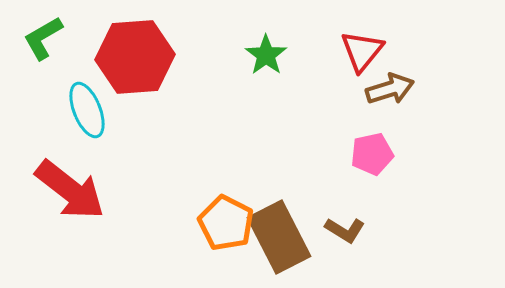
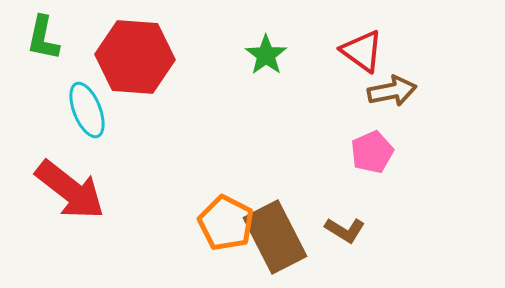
green L-shape: rotated 48 degrees counterclockwise
red triangle: rotated 33 degrees counterclockwise
red hexagon: rotated 8 degrees clockwise
brown arrow: moved 2 px right, 2 px down; rotated 6 degrees clockwise
pink pentagon: moved 2 px up; rotated 12 degrees counterclockwise
brown rectangle: moved 4 px left
